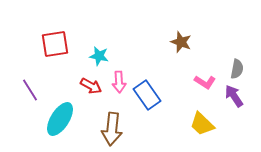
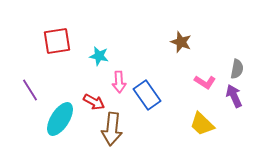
red square: moved 2 px right, 3 px up
red arrow: moved 3 px right, 16 px down
purple arrow: rotated 10 degrees clockwise
